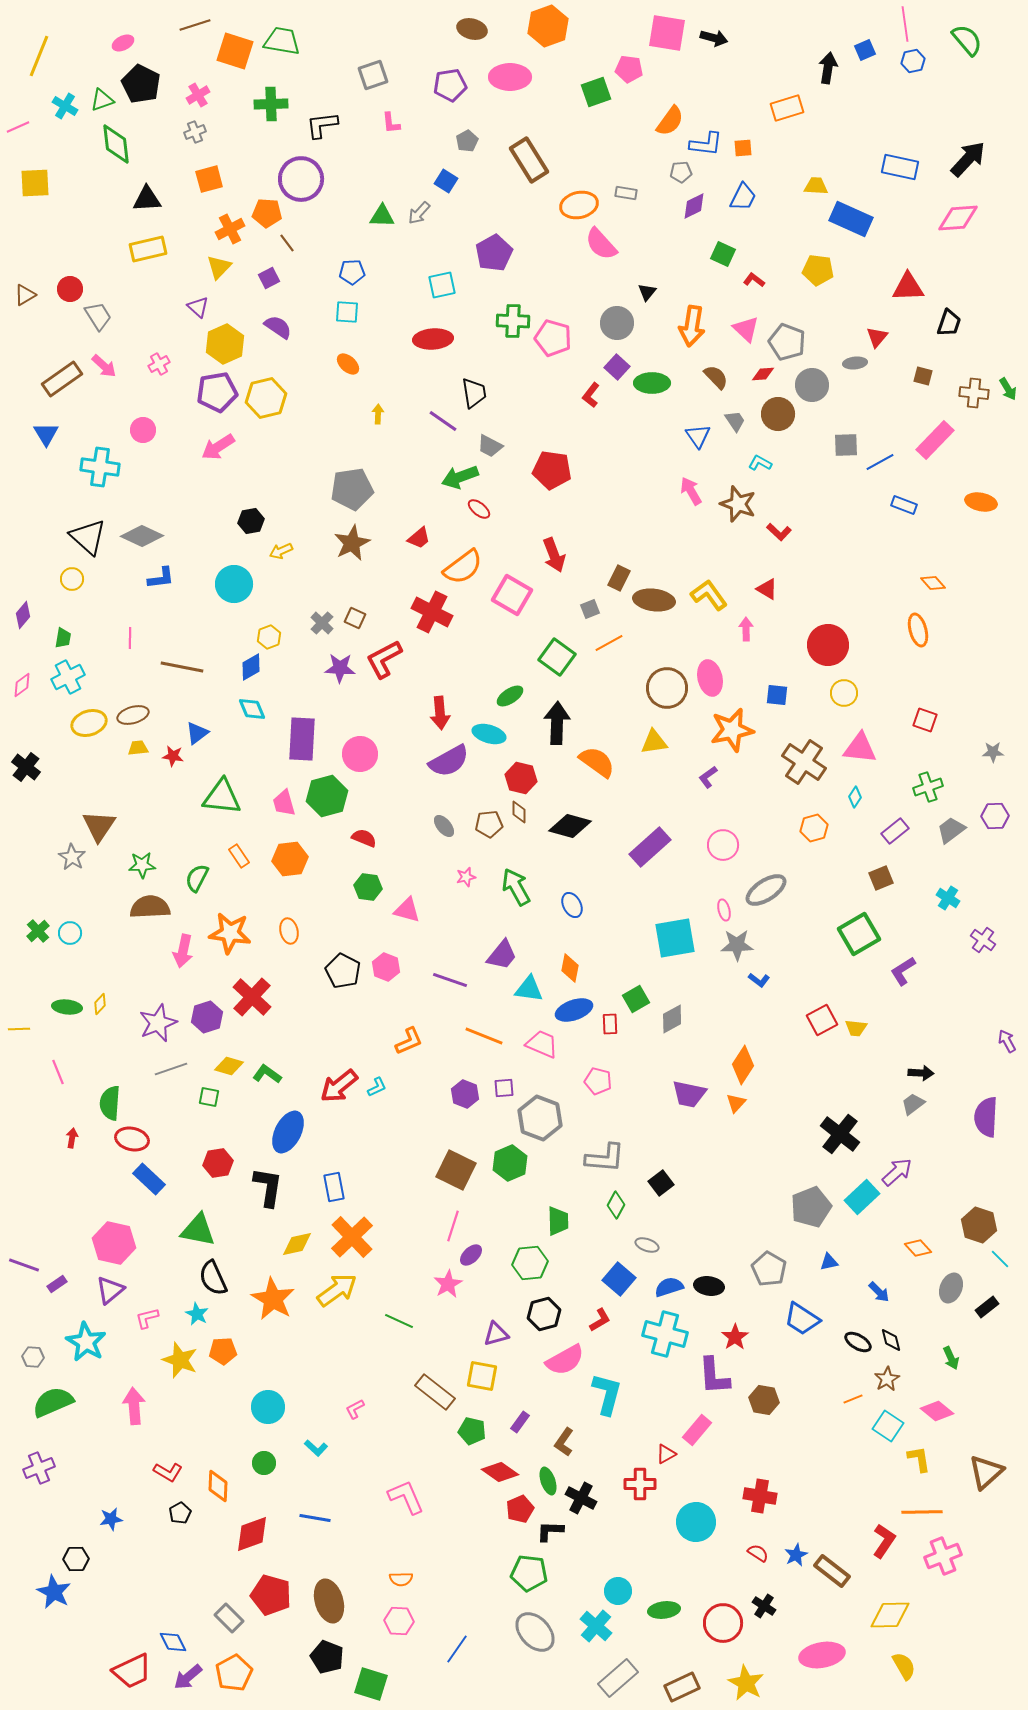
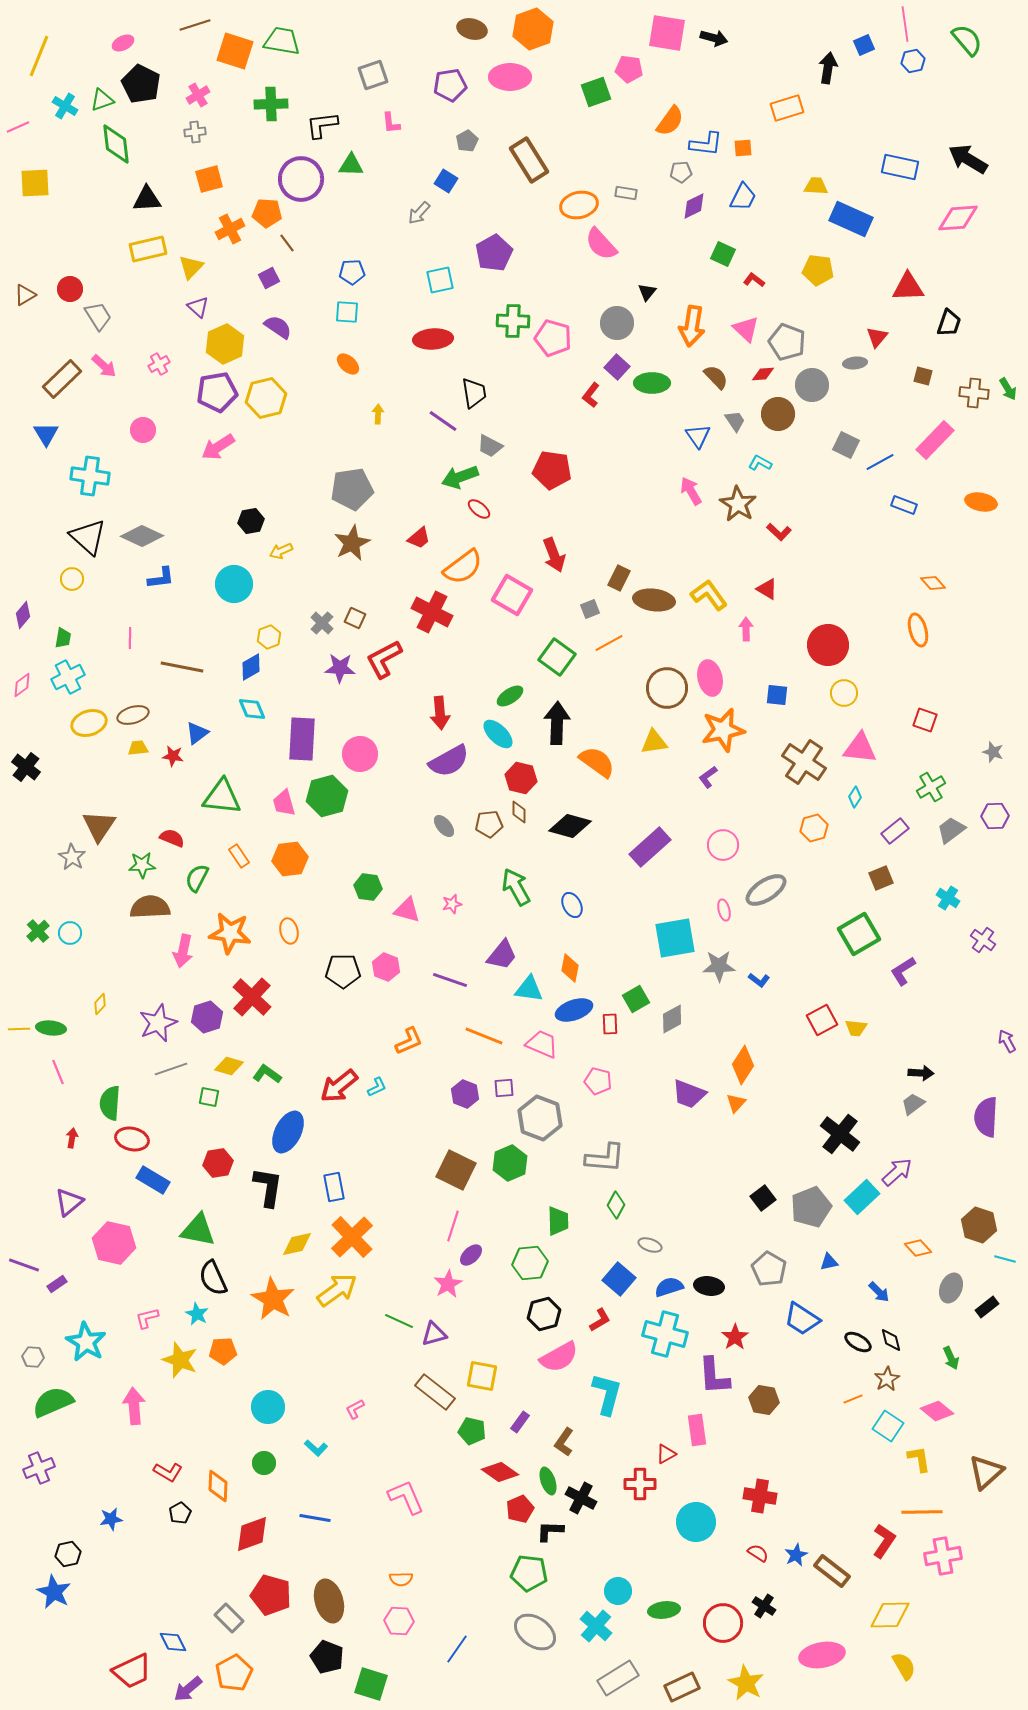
orange hexagon at (548, 26): moved 15 px left, 3 px down
blue square at (865, 50): moved 1 px left, 5 px up
gray cross at (195, 132): rotated 15 degrees clockwise
black arrow at (968, 159): rotated 102 degrees counterclockwise
green triangle at (382, 216): moved 31 px left, 51 px up
yellow triangle at (219, 267): moved 28 px left
cyan square at (442, 285): moved 2 px left, 5 px up
brown rectangle at (62, 379): rotated 9 degrees counterclockwise
gray square at (846, 445): rotated 28 degrees clockwise
cyan cross at (100, 467): moved 10 px left, 9 px down
brown star at (738, 504): rotated 12 degrees clockwise
orange star at (732, 730): moved 9 px left
cyan ellipse at (489, 734): moved 9 px right; rotated 28 degrees clockwise
gray star at (993, 752): rotated 20 degrees clockwise
green cross at (928, 787): moved 3 px right; rotated 12 degrees counterclockwise
red semicircle at (364, 838): moved 192 px left
pink star at (466, 877): moved 14 px left, 27 px down
gray star at (737, 945): moved 18 px left, 21 px down
black pentagon at (343, 971): rotated 28 degrees counterclockwise
green ellipse at (67, 1007): moved 16 px left, 21 px down
purple trapezoid at (689, 1094): rotated 9 degrees clockwise
blue rectangle at (149, 1179): moved 4 px right, 1 px down; rotated 12 degrees counterclockwise
black square at (661, 1183): moved 102 px right, 15 px down
gray ellipse at (647, 1245): moved 3 px right
cyan line at (1000, 1259): moved 5 px right; rotated 30 degrees counterclockwise
purple triangle at (110, 1290): moved 41 px left, 88 px up
purple triangle at (496, 1334): moved 62 px left
pink semicircle at (565, 1360): moved 6 px left, 3 px up
pink rectangle at (697, 1430): rotated 48 degrees counterclockwise
pink cross at (943, 1556): rotated 12 degrees clockwise
black hexagon at (76, 1559): moved 8 px left, 5 px up; rotated 10 degrees counterclockwise
gray ellipse at (535, 1632): rotated 12 degrees counterclockwise
purple arrow at (188, 1677): moved 12 px down
gray rectangle at (618, 1678): rotated 9 degrees clockwise
